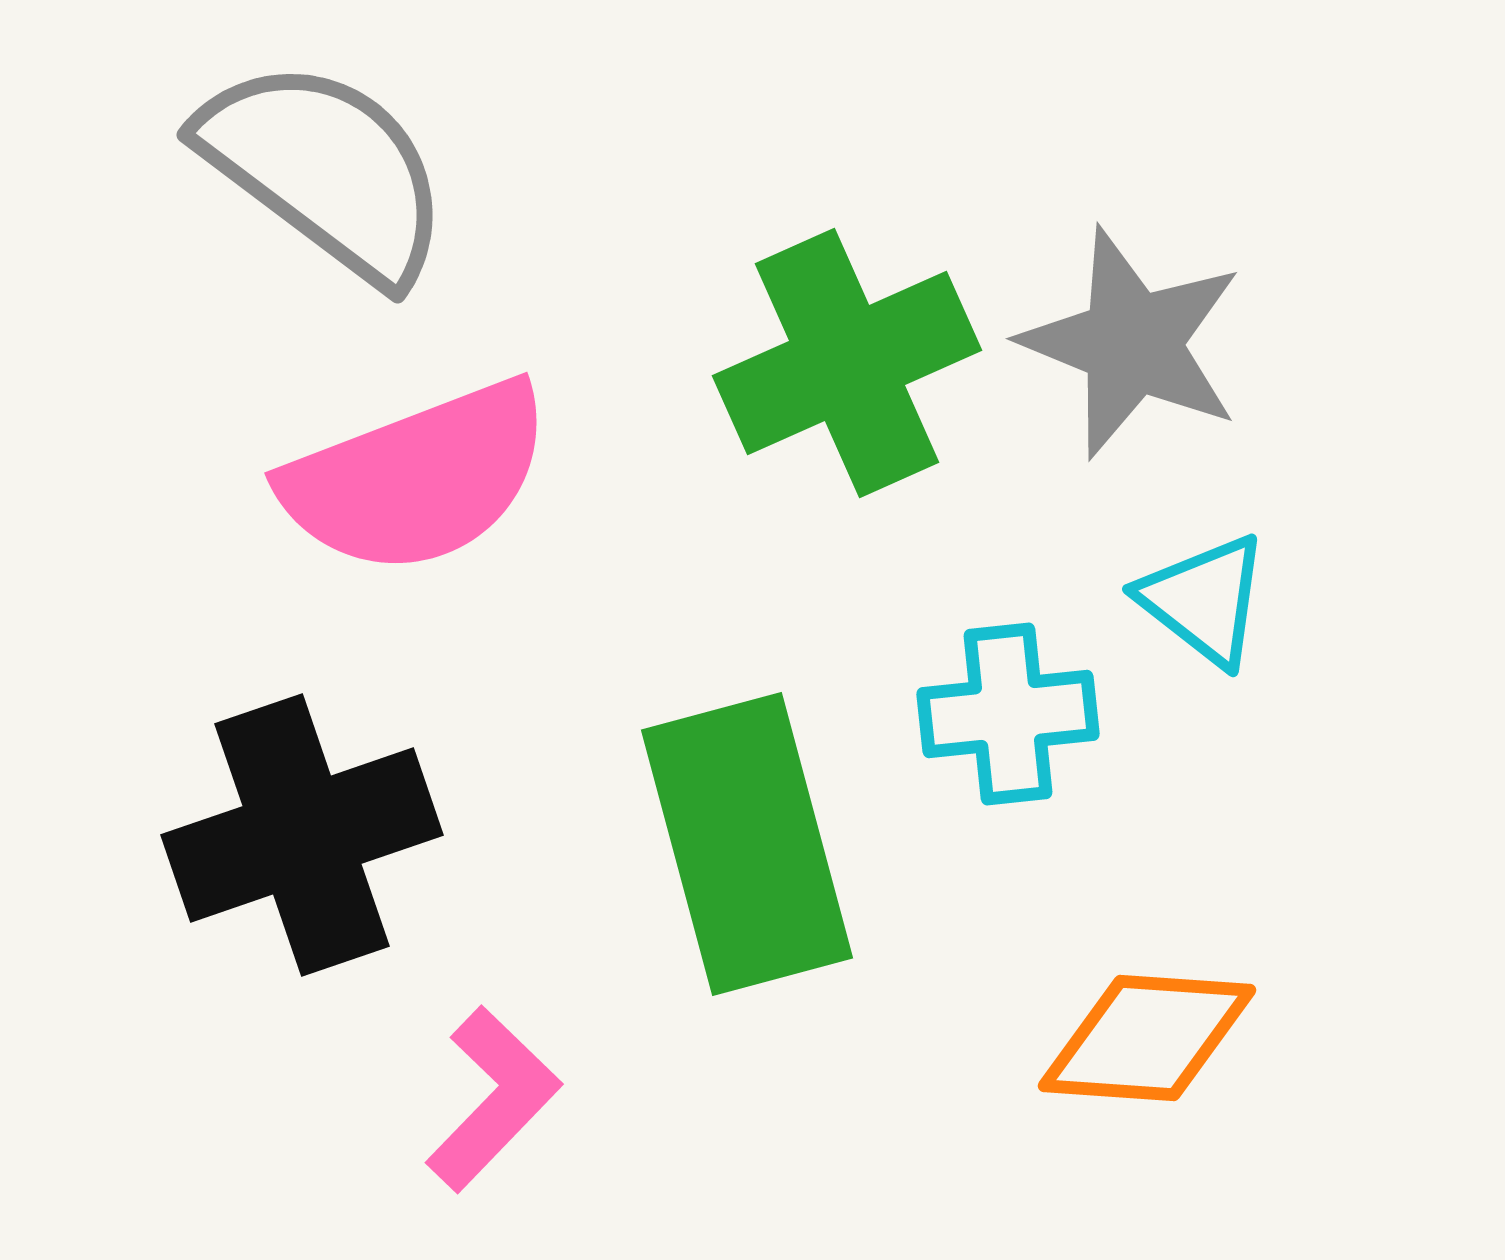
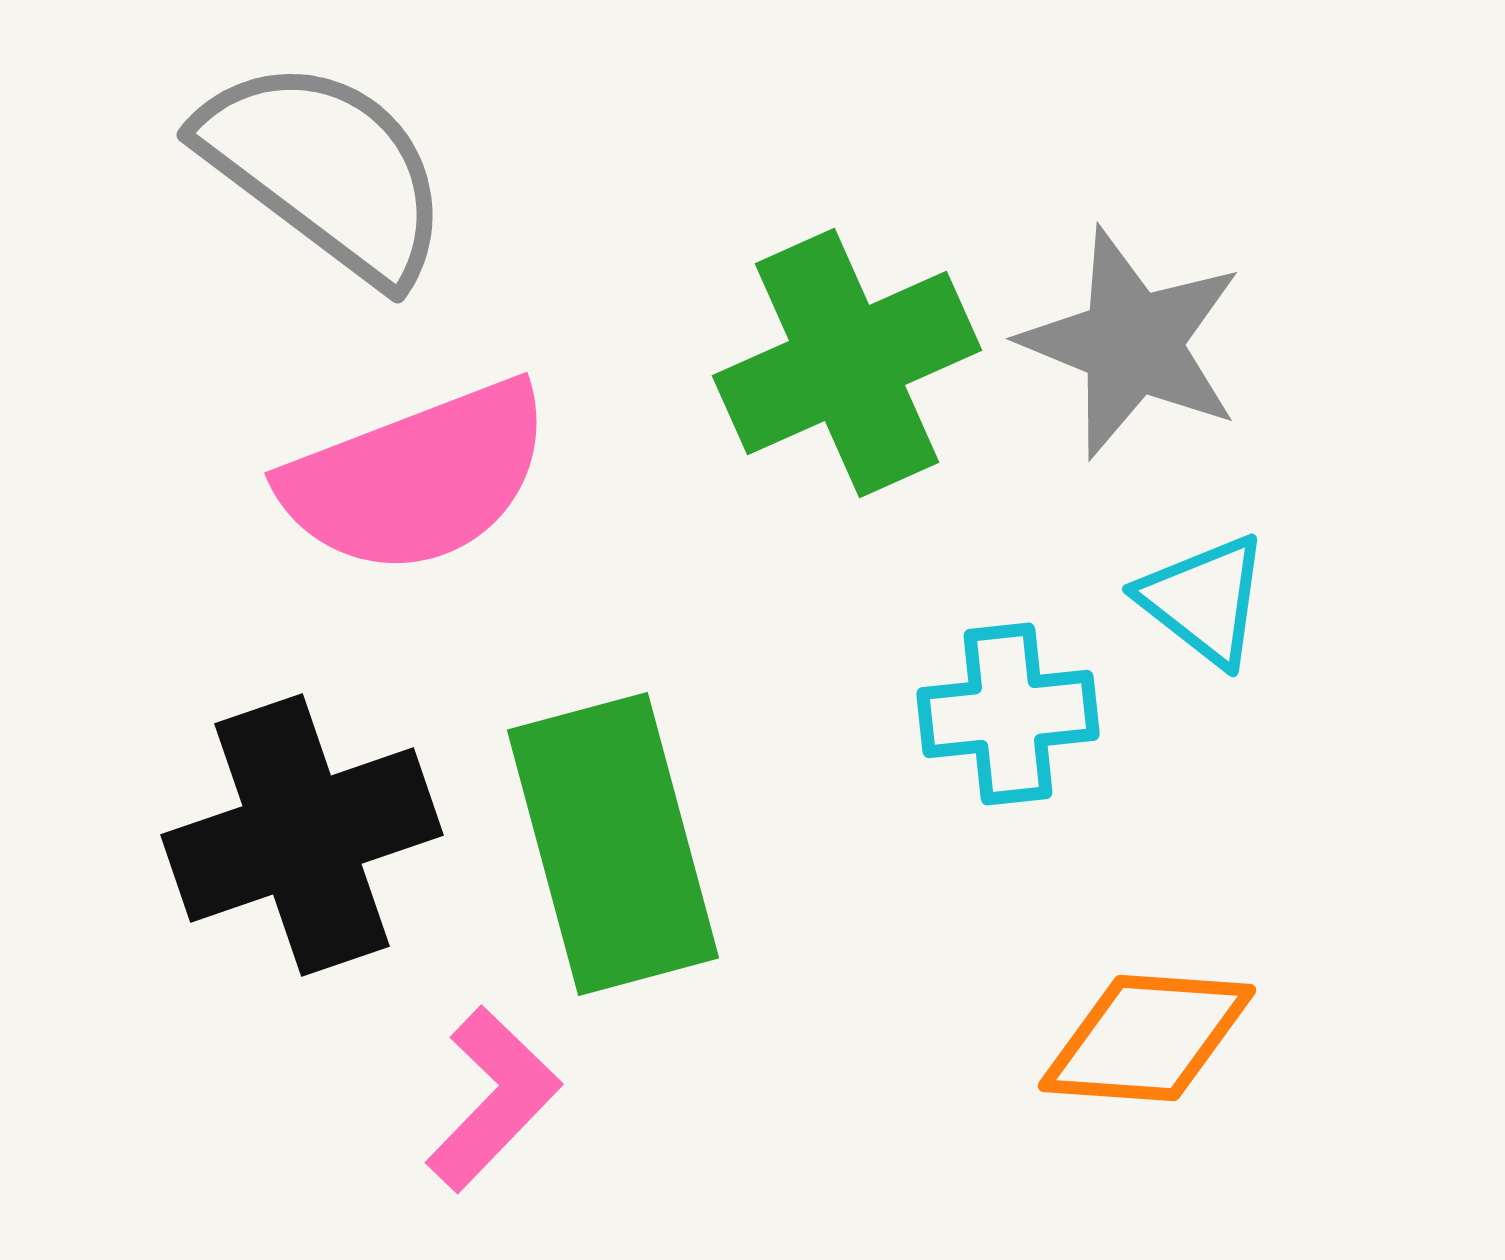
green rectangle: moved 134 px left
